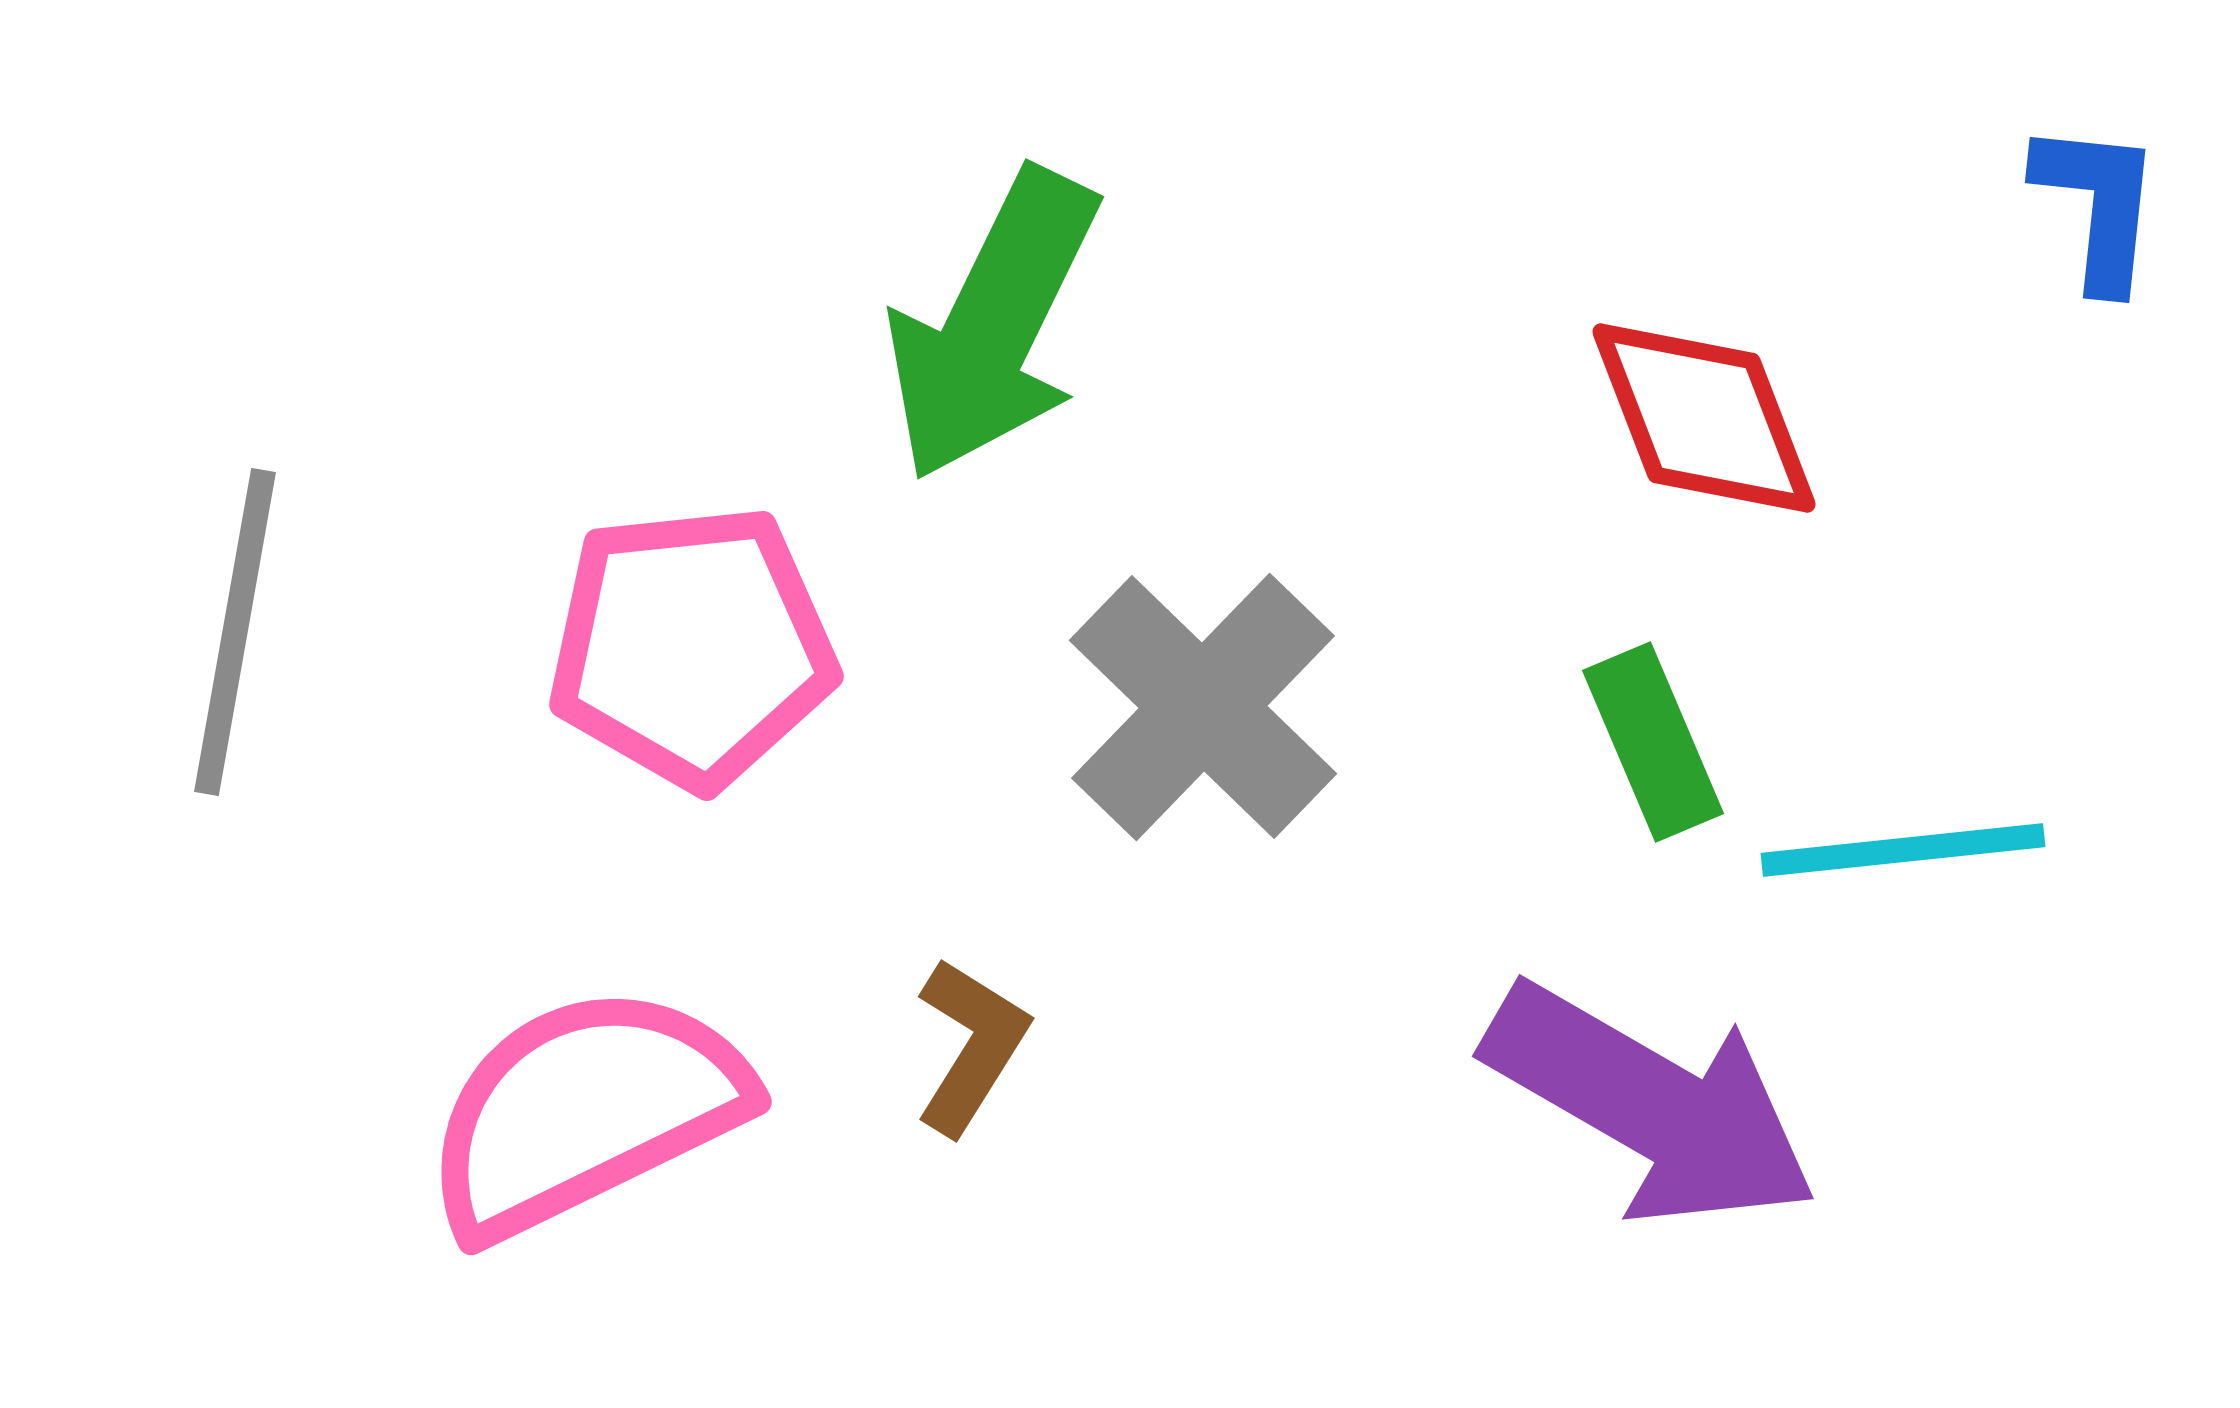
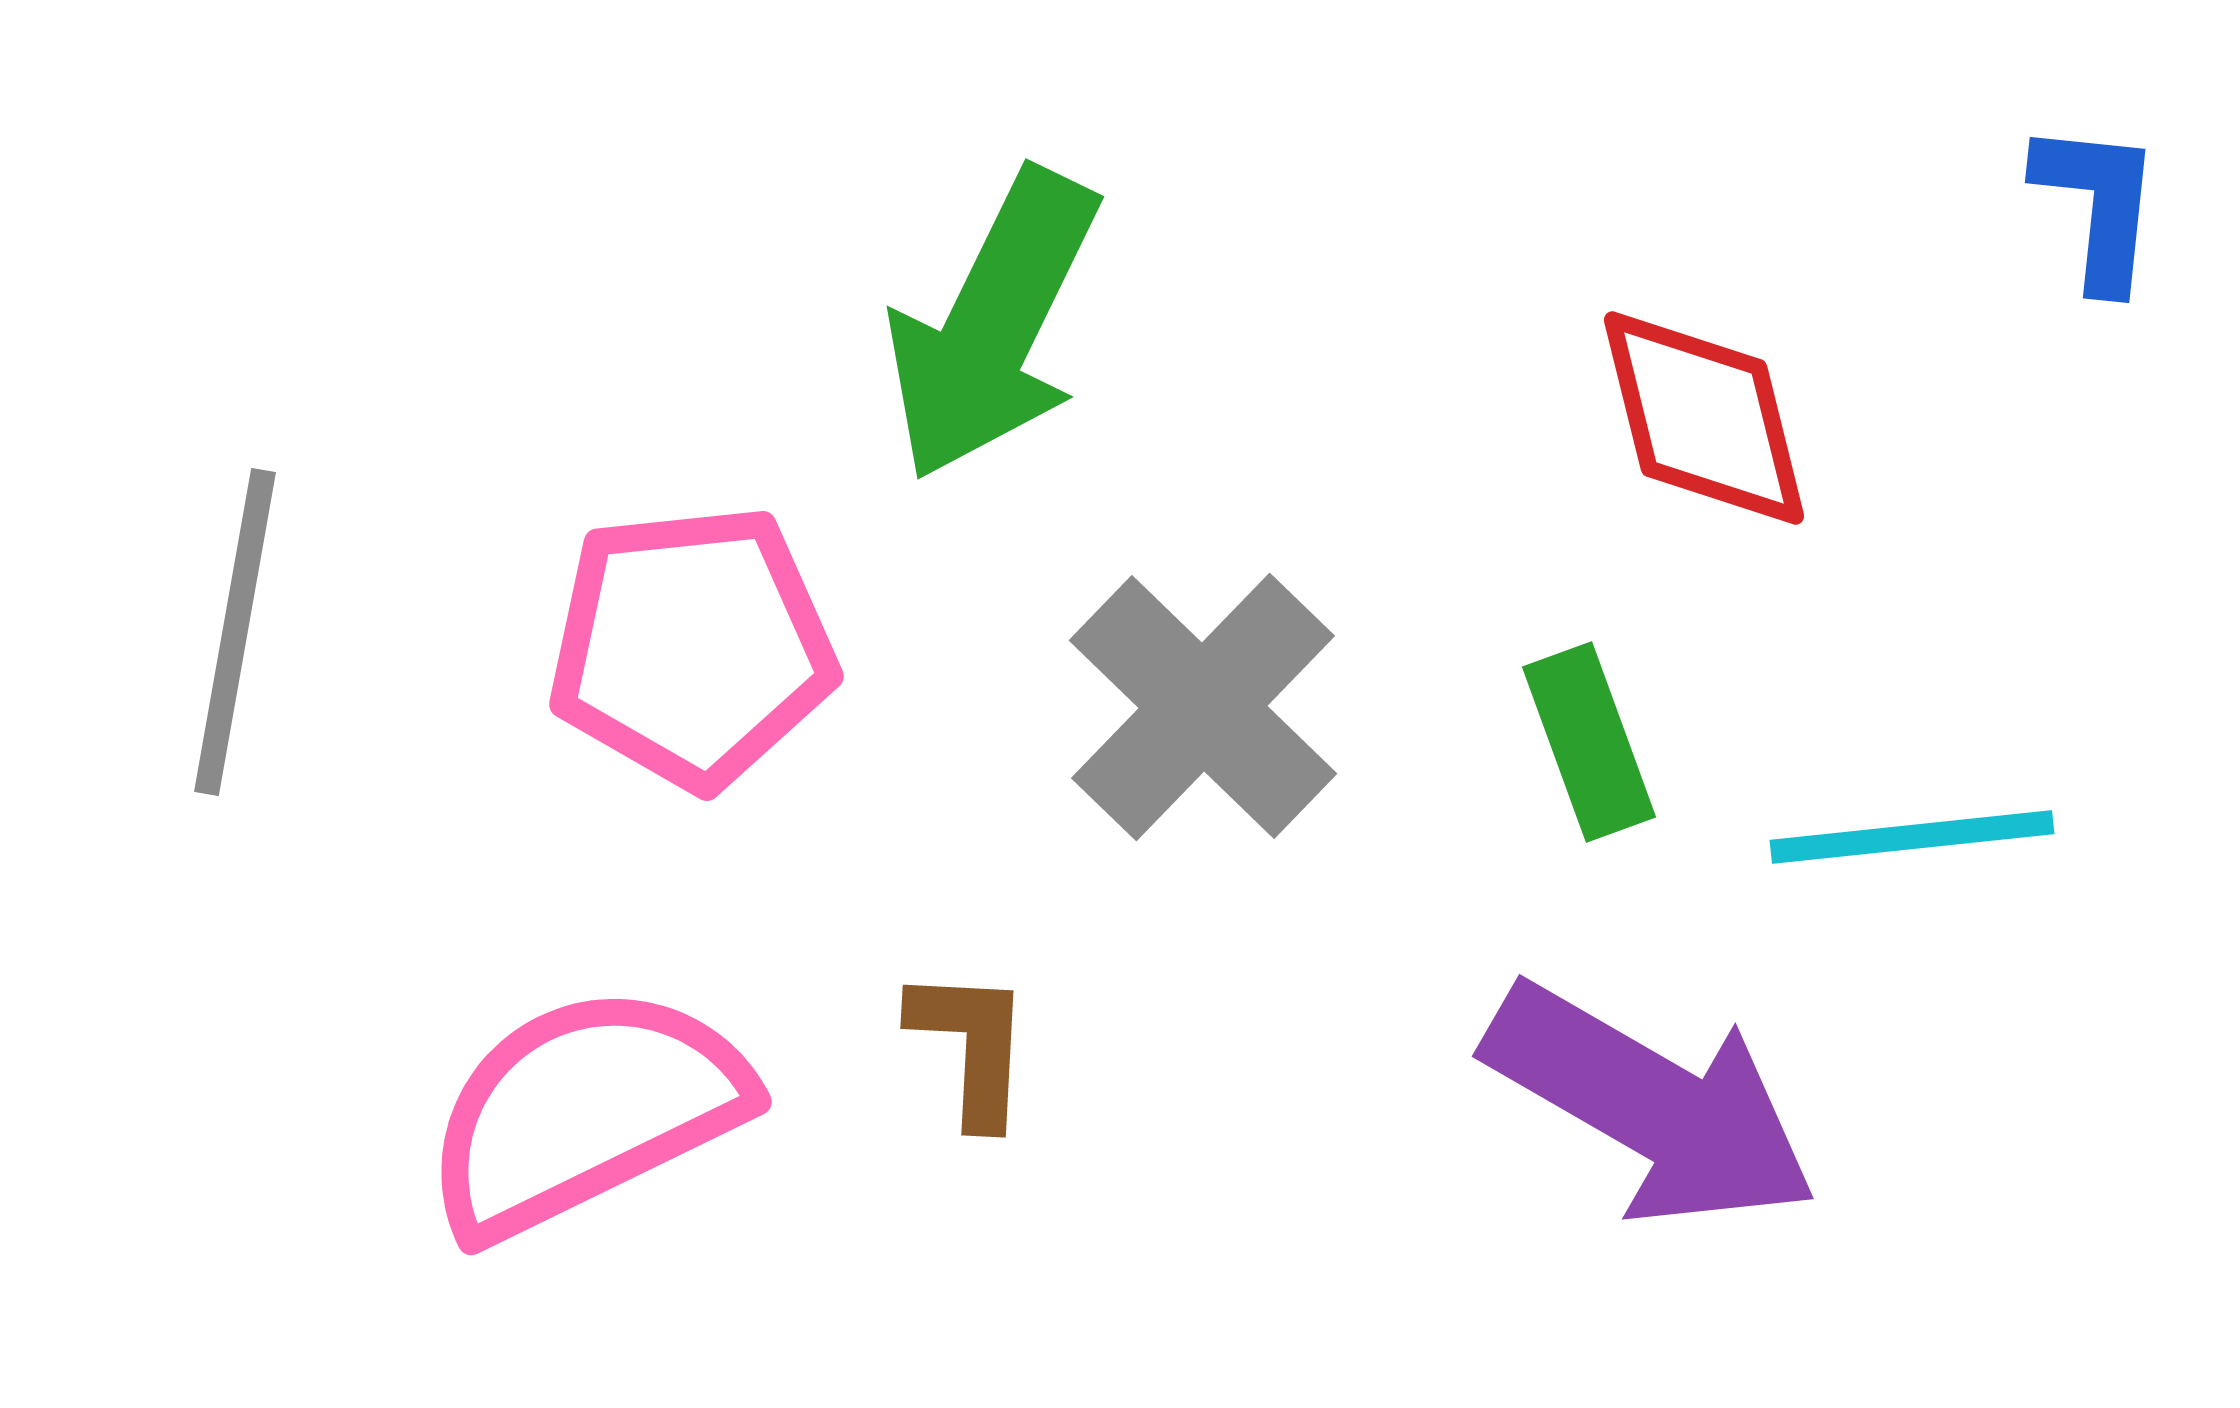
red diamond: rotated 7 degrees clockwise
green rectangle: moved 64 px left; rotated 3 degrees clockwise
cyan line: moved 9 px right, 13 px up
brown L-shape: rotated 29 degrees counterclockwise
